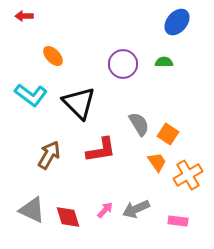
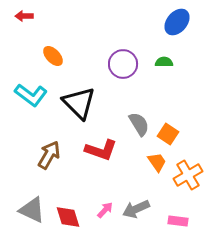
red L-shape: rotated 28 degrees clockwise
